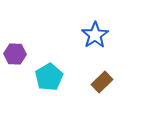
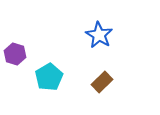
blue star: moved 4 px right; rotated 8 degrees counterclockwise
purple hexagon: rotated 15 degrees clockwise
